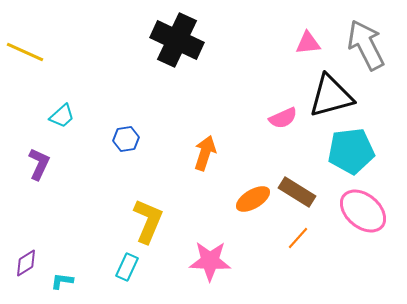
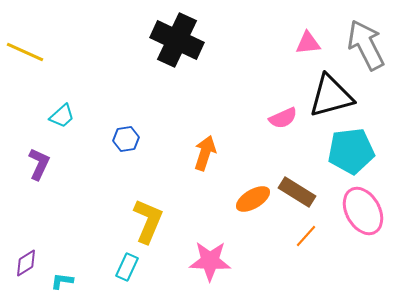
pink ellipse: rotated 21 degrees clockwise
orange line: moved 8 px right, 2 px up
